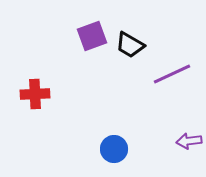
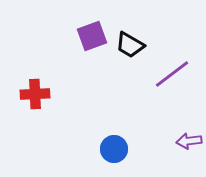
purple line: rotated 12 degrees counterclockwise
